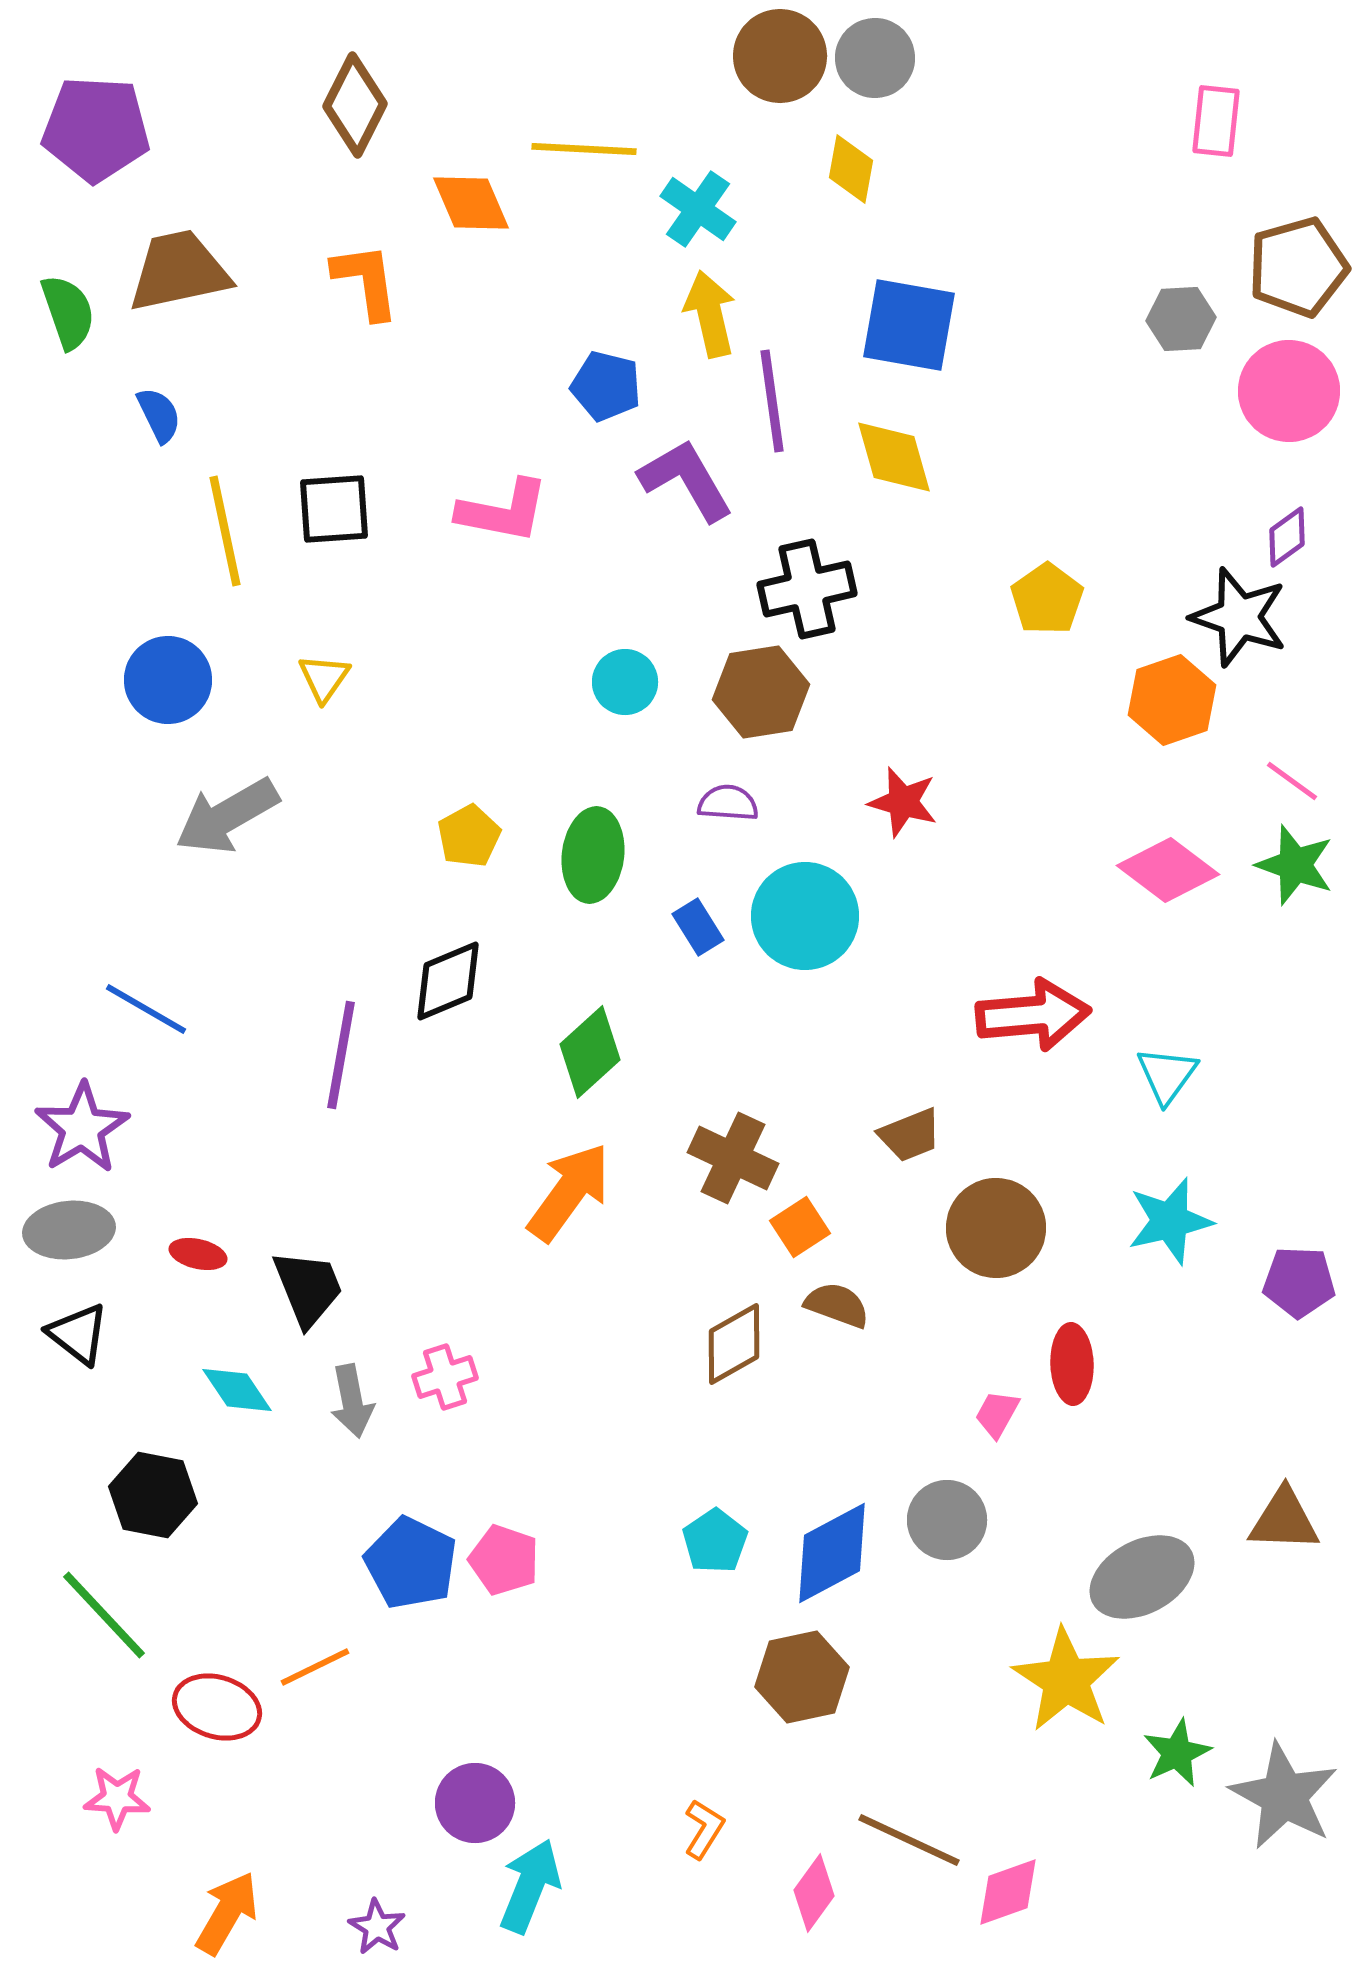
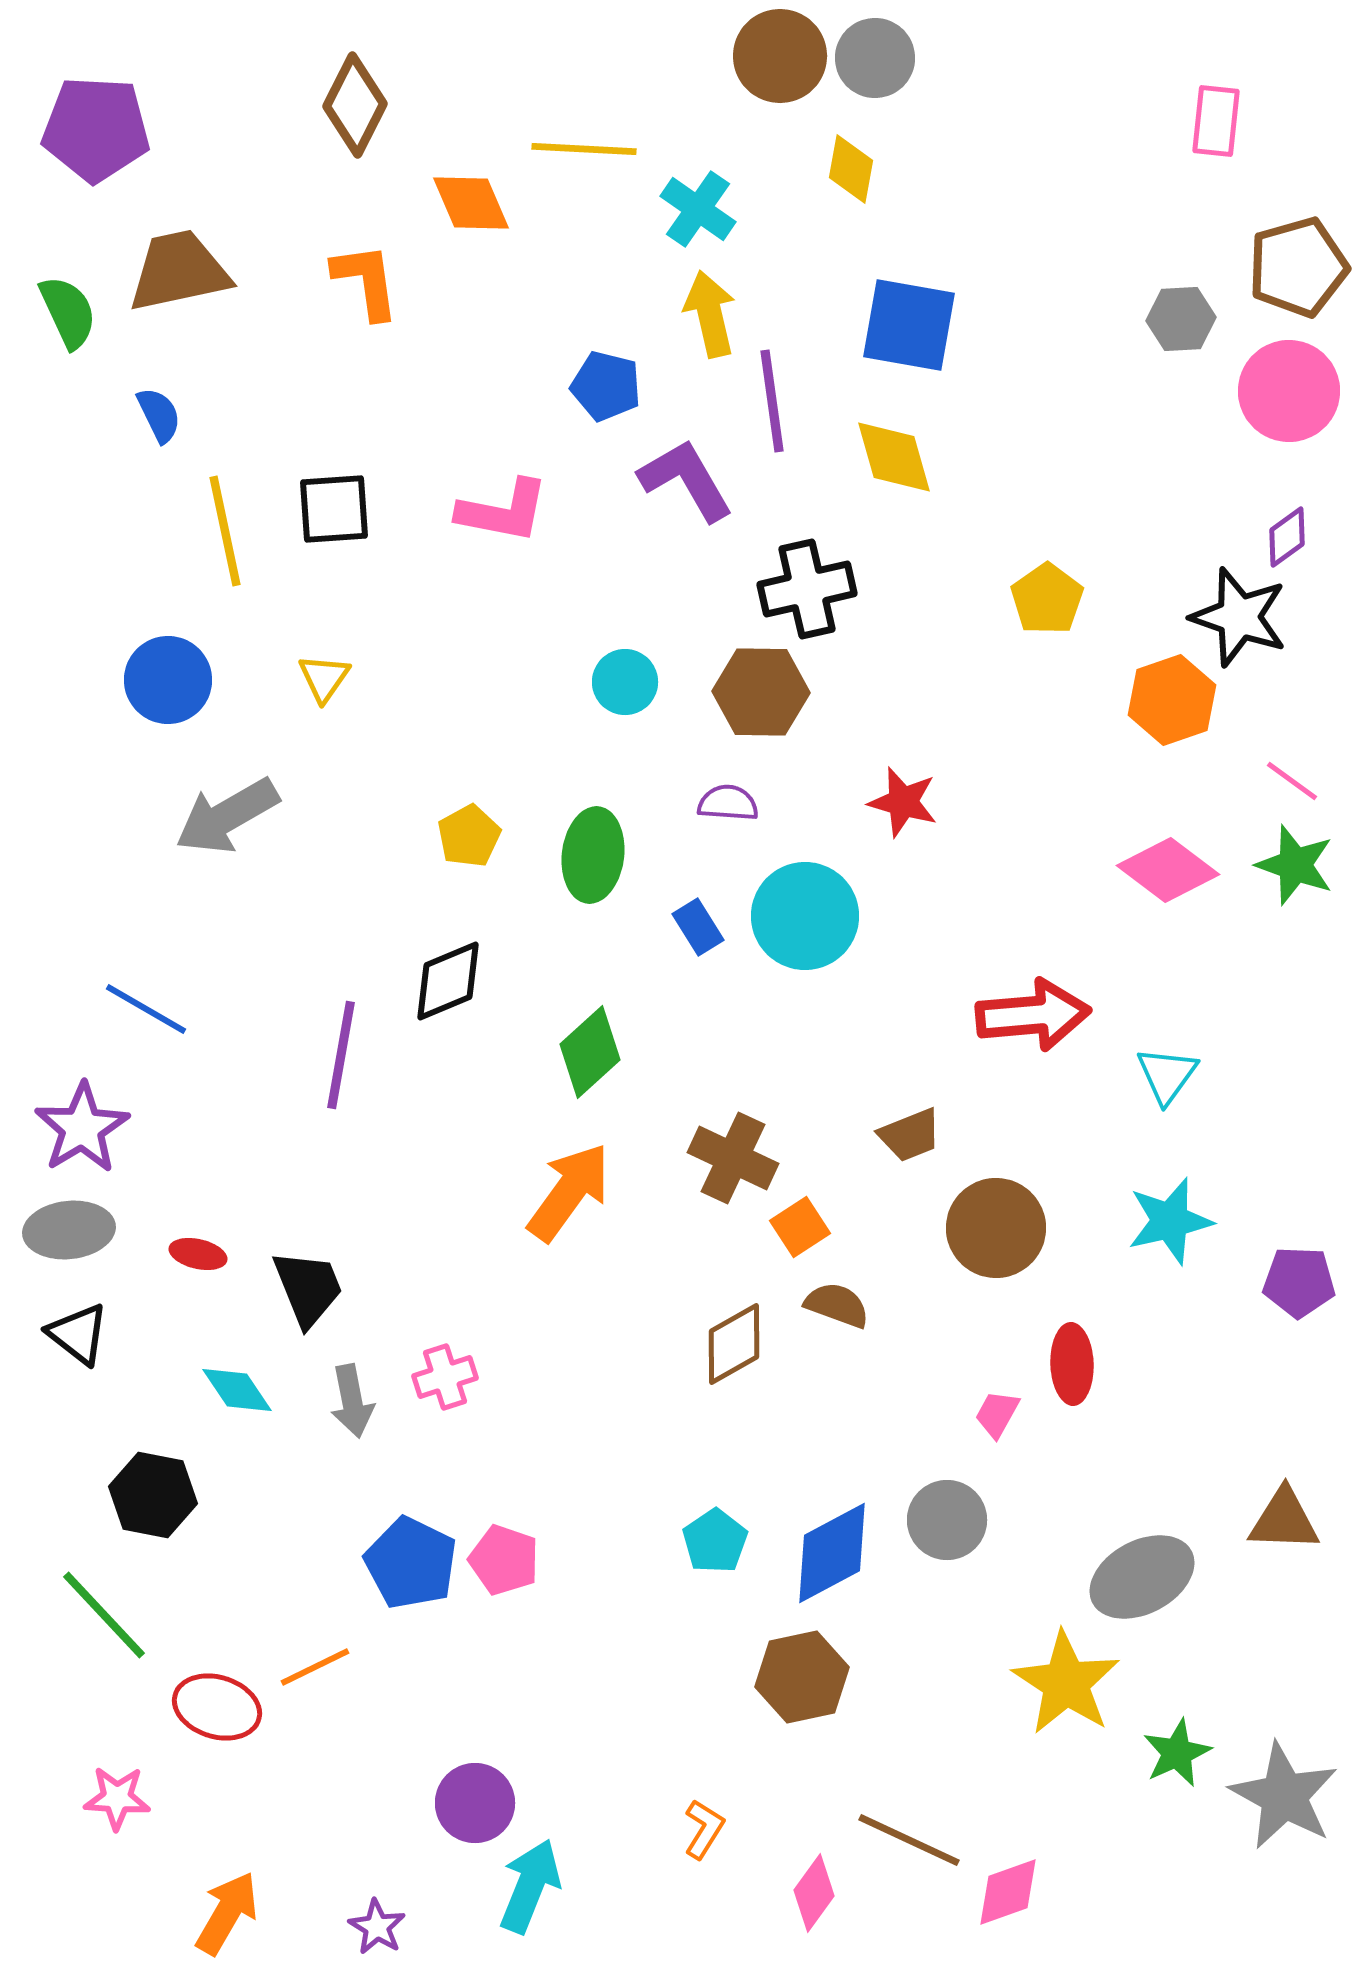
green semicircle at (68, 312): rotated 6 degrees counterclockwise
brown hexagon at (761, 692): rotated 10 degrees clockwise
yellow star at (1066, 1680): moved 3 px down
